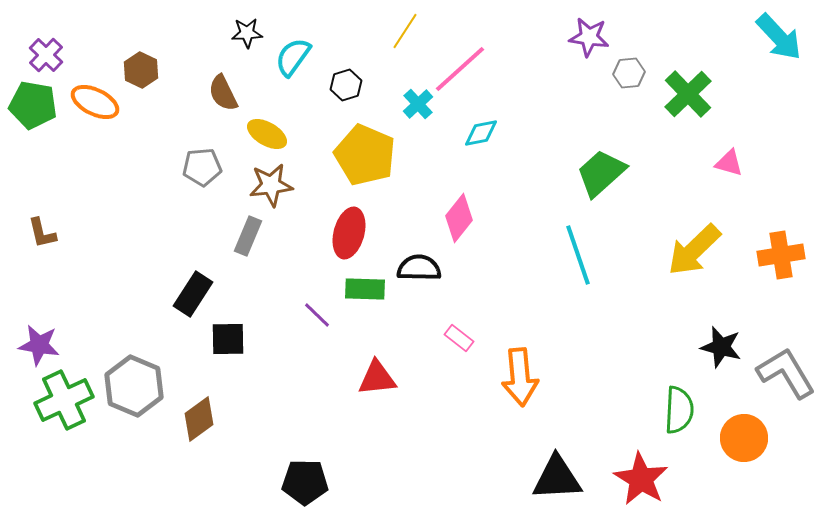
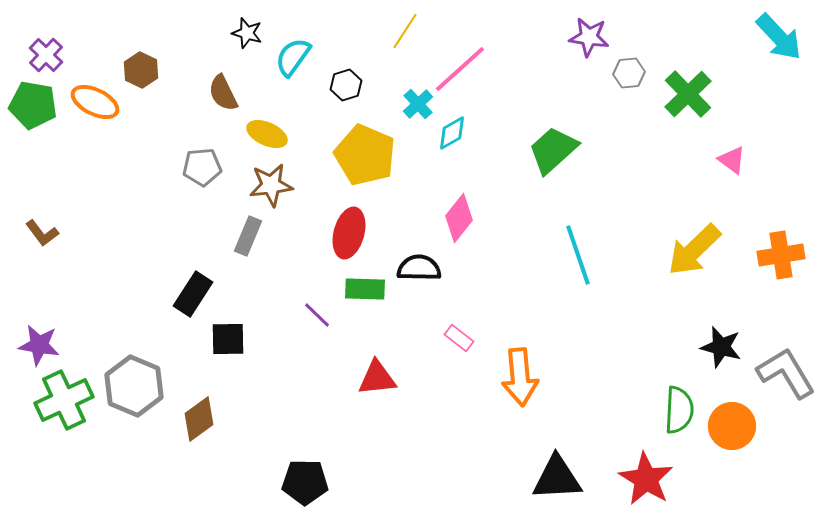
black star at (247, 33): rotated 20 degrees clockwise
cyan diamond at (481, 133): moved 29 px left; rotated 18 degrees counterclockwise
yellow ellipse at (267, 134): rotated 6 degrees counterclockwise
pink triangle at (729, 163): moved 3 px right, 3 px up; rotated 20 degrees clockwise
green trapezoid at (601, 173): moved 48 px left, 23 px up
brown L-shape at (42, 233): rotated 24 degrees counterclockwise
orange circle at (744, 438): moved 12 px left, 12 px up
red star at (641, 479): moved 5 px right
